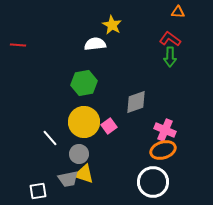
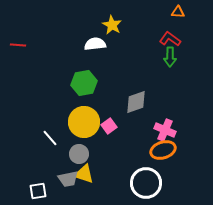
white circle: moved 7 px left, 1 px down
